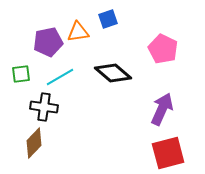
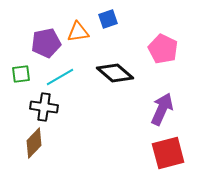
purple pentagon: moved 2 px left, 1 px down
black diamond: moved 2 px right
